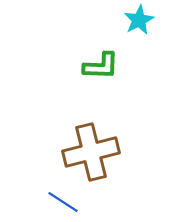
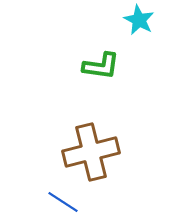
cyan star: rotated 16 degrees counterclockwise
green L-shape: rotated 6 degrees clockwise
